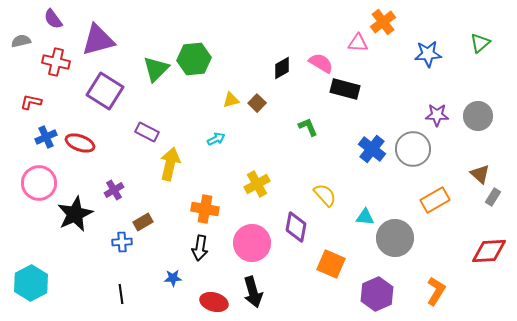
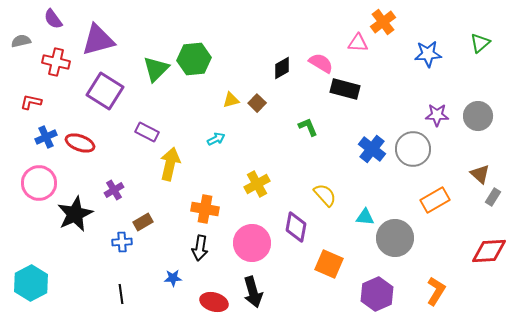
orange square at (331, 264): moved 2 px left
